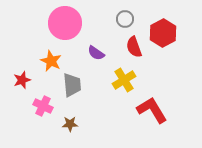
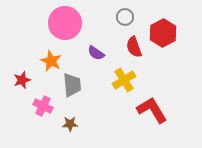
gray circle: moved 2 px up
